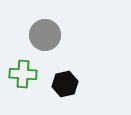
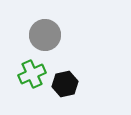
green cross: moved 9 px right; rotated 28 degrees counterclockwise
